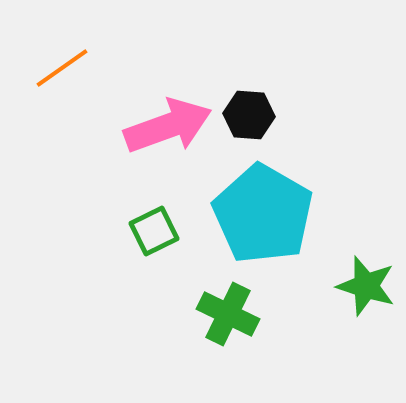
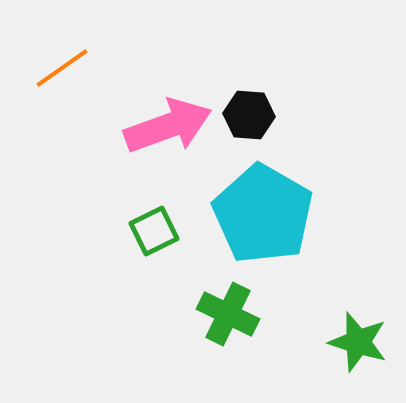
green star: moved 8 px left, 56 px down
